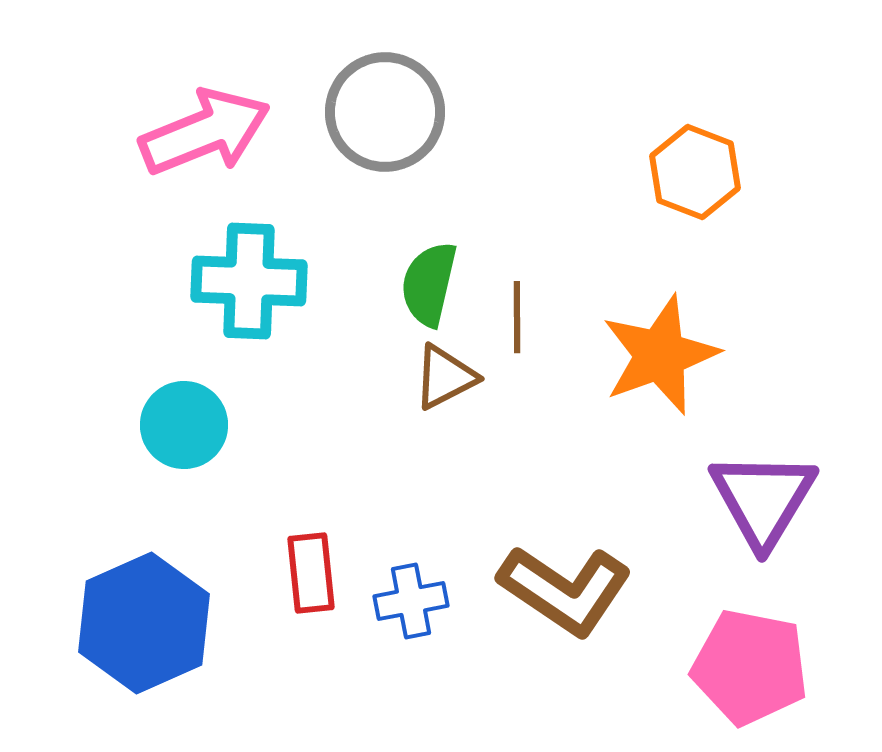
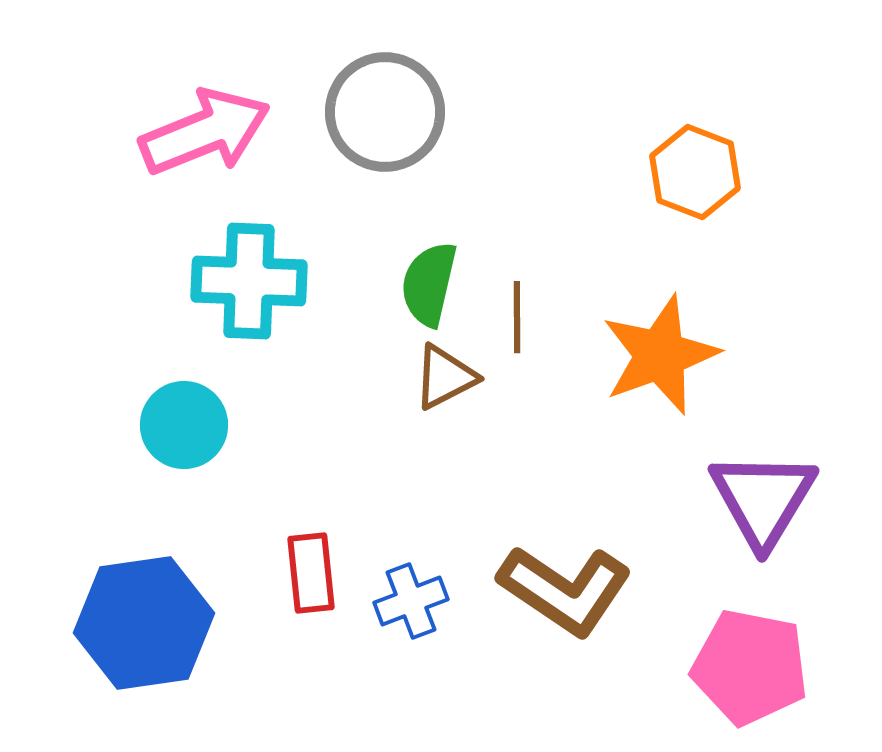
blue cross: rotated 10 degrees counterclockwise
blue hexagon: rotated 16 degrees clockwise
